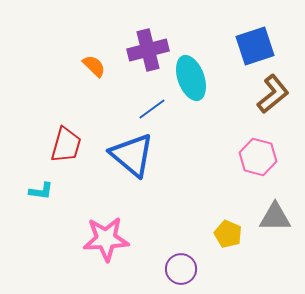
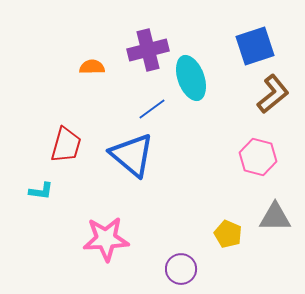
orange semicircle: moved 2 px left, 1 px down; rotated 45 degrees counterclockwise
